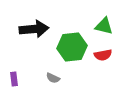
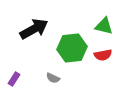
black arrow: rotated 24 degrees counterclockwise
green hexagon: moved 1 px down
purple rectangle: rotated 40 degrees clockwise
